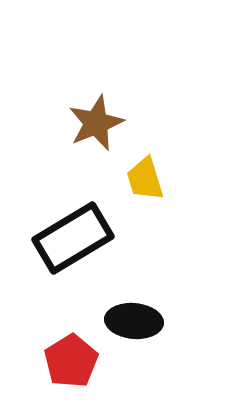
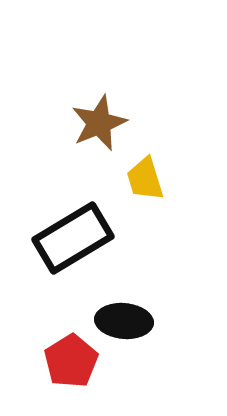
brown star: moved 3 px right
black ellipse: moved 10 px left
